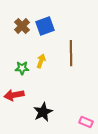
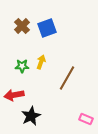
blue square: moved 2 px right, 2 px down
brown line: moved 4 px left, 25 px down; rotated 30 degrees clockwise
yellow arrow: moved 1 px down
green star: moved 2 px up
black star: moved 12 px left, 4 px down
pink rectangle: moved 3 px up
